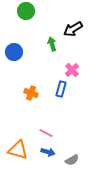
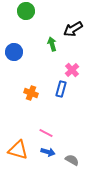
gray semicircle: rotated 120 degrees counterclockwise
